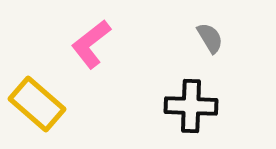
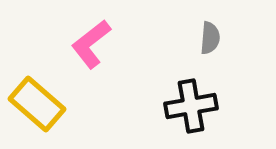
gray semicircle: rotated 36 degrees clockwise
black cross: rotated 12 degrees counterclockwise
